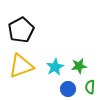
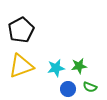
cyan star: moved 1 px right, 1 px down; rotated 18 degrees clockwise
green semicircle: rotated 72 degrees counterclockwise
